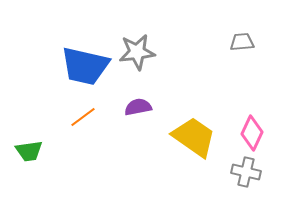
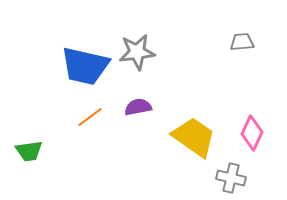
orange line: moved 7 px right
gray cross: moved 15 px left, 6 px down
